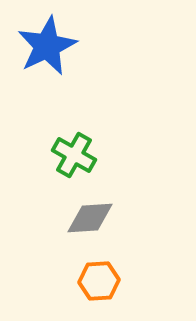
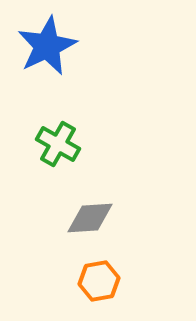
green cross: moved 16 px left, 11 px up
orange hexagon: rotated 6 degrees counterclockwise
